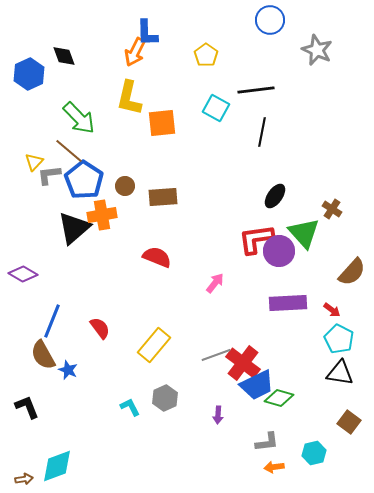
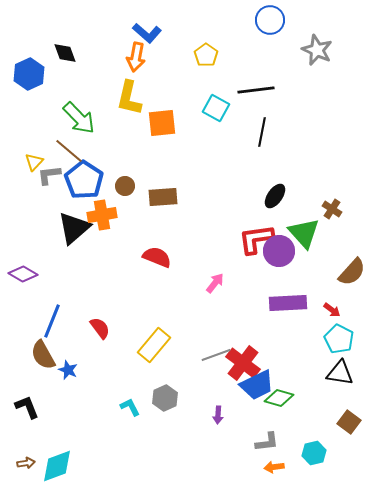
blue L-shape at (147, 33): rotated 48 degrees counterclockwise
orange arrow at (135, 52): moved 1 px right, 5 px down; rotated 16 degrees counterclockwise
black diamond at (64, 56): moved 1 px right, 3 px up
brown arrow at (24, 479): moved 2 px right, 16 px up
